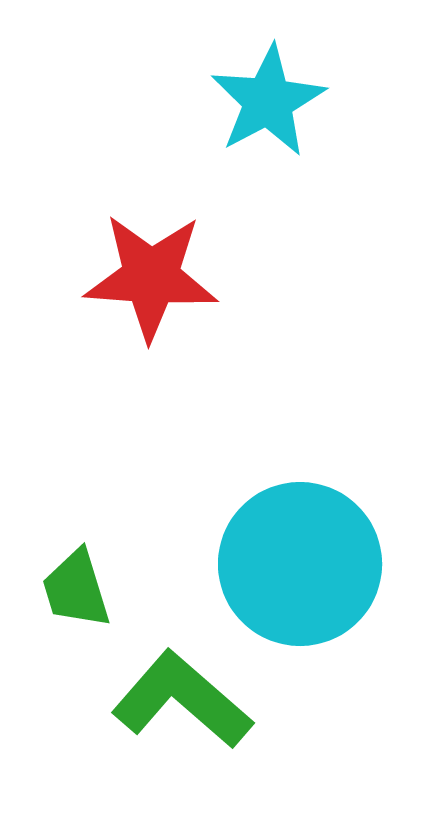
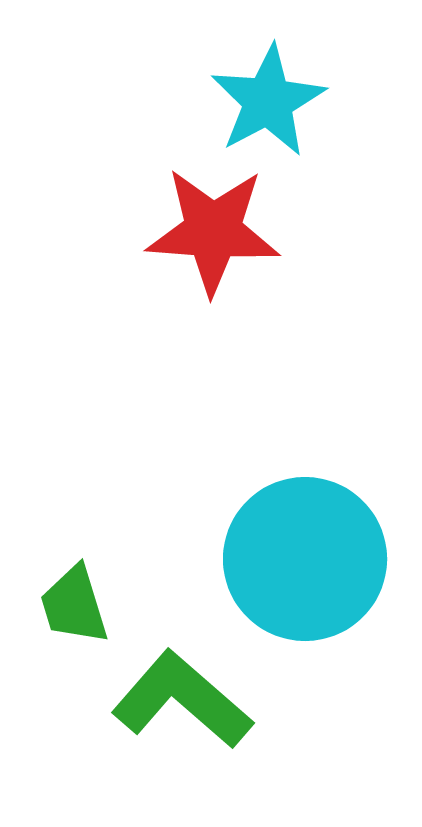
red star: moved 62 px right, 46 px up
cyan circle: moved 5 px right, 5 px up
green trapezoid: moved 2 px left, 16 px down
